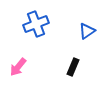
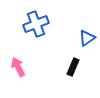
blue triangle: moved 7 px down
pink arrow: rotated 114 degrees clockwise
